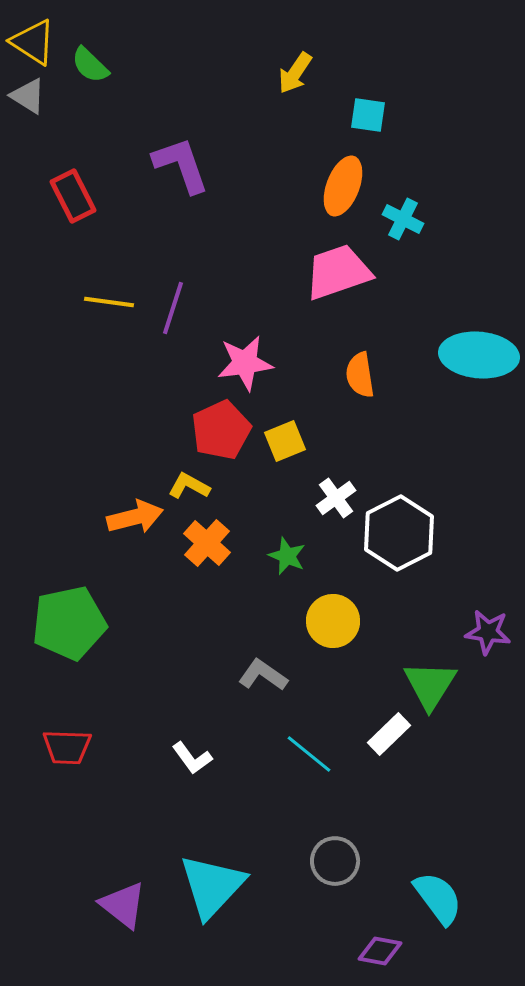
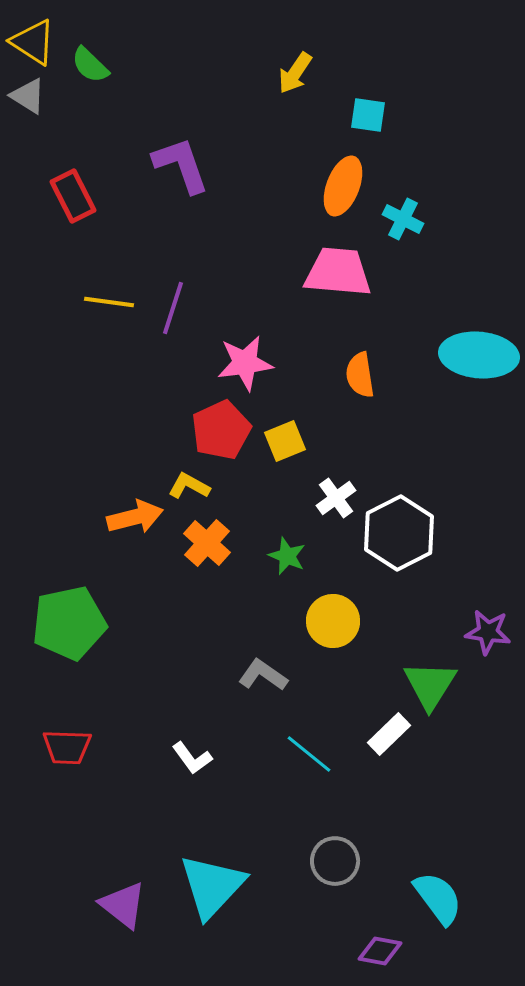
pink trapezoid: rotated 24 degrees clockwise
